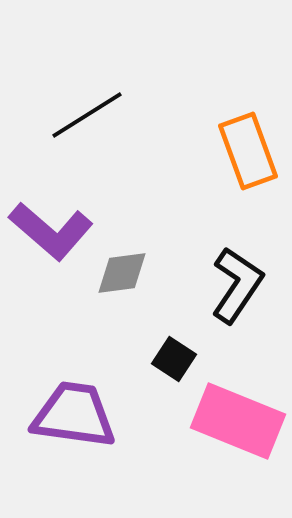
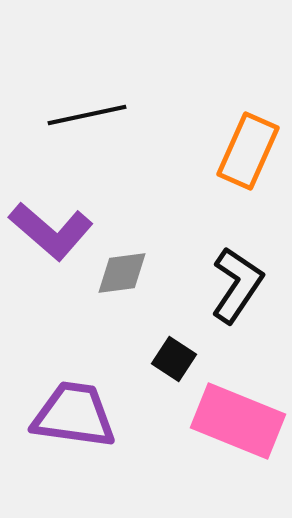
black line: rotated 20 degrees clockwise
orange rectangle: rotated 44 degrees clockwise
